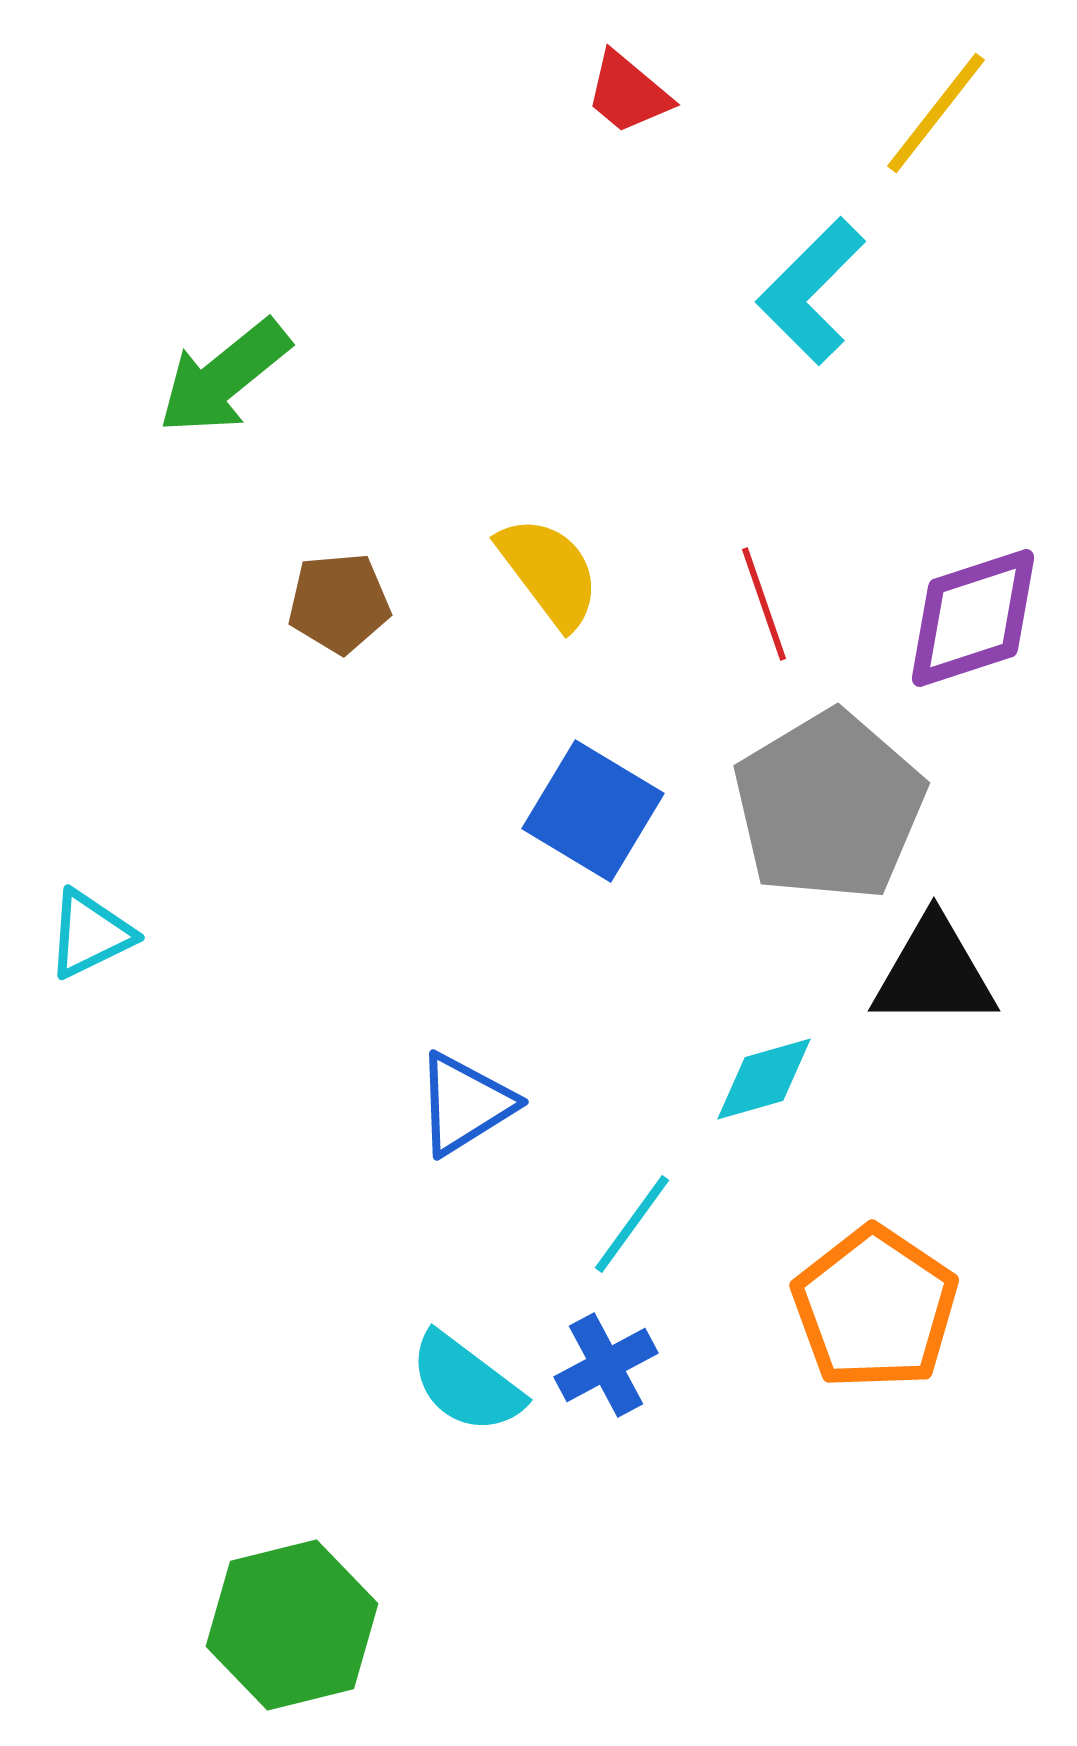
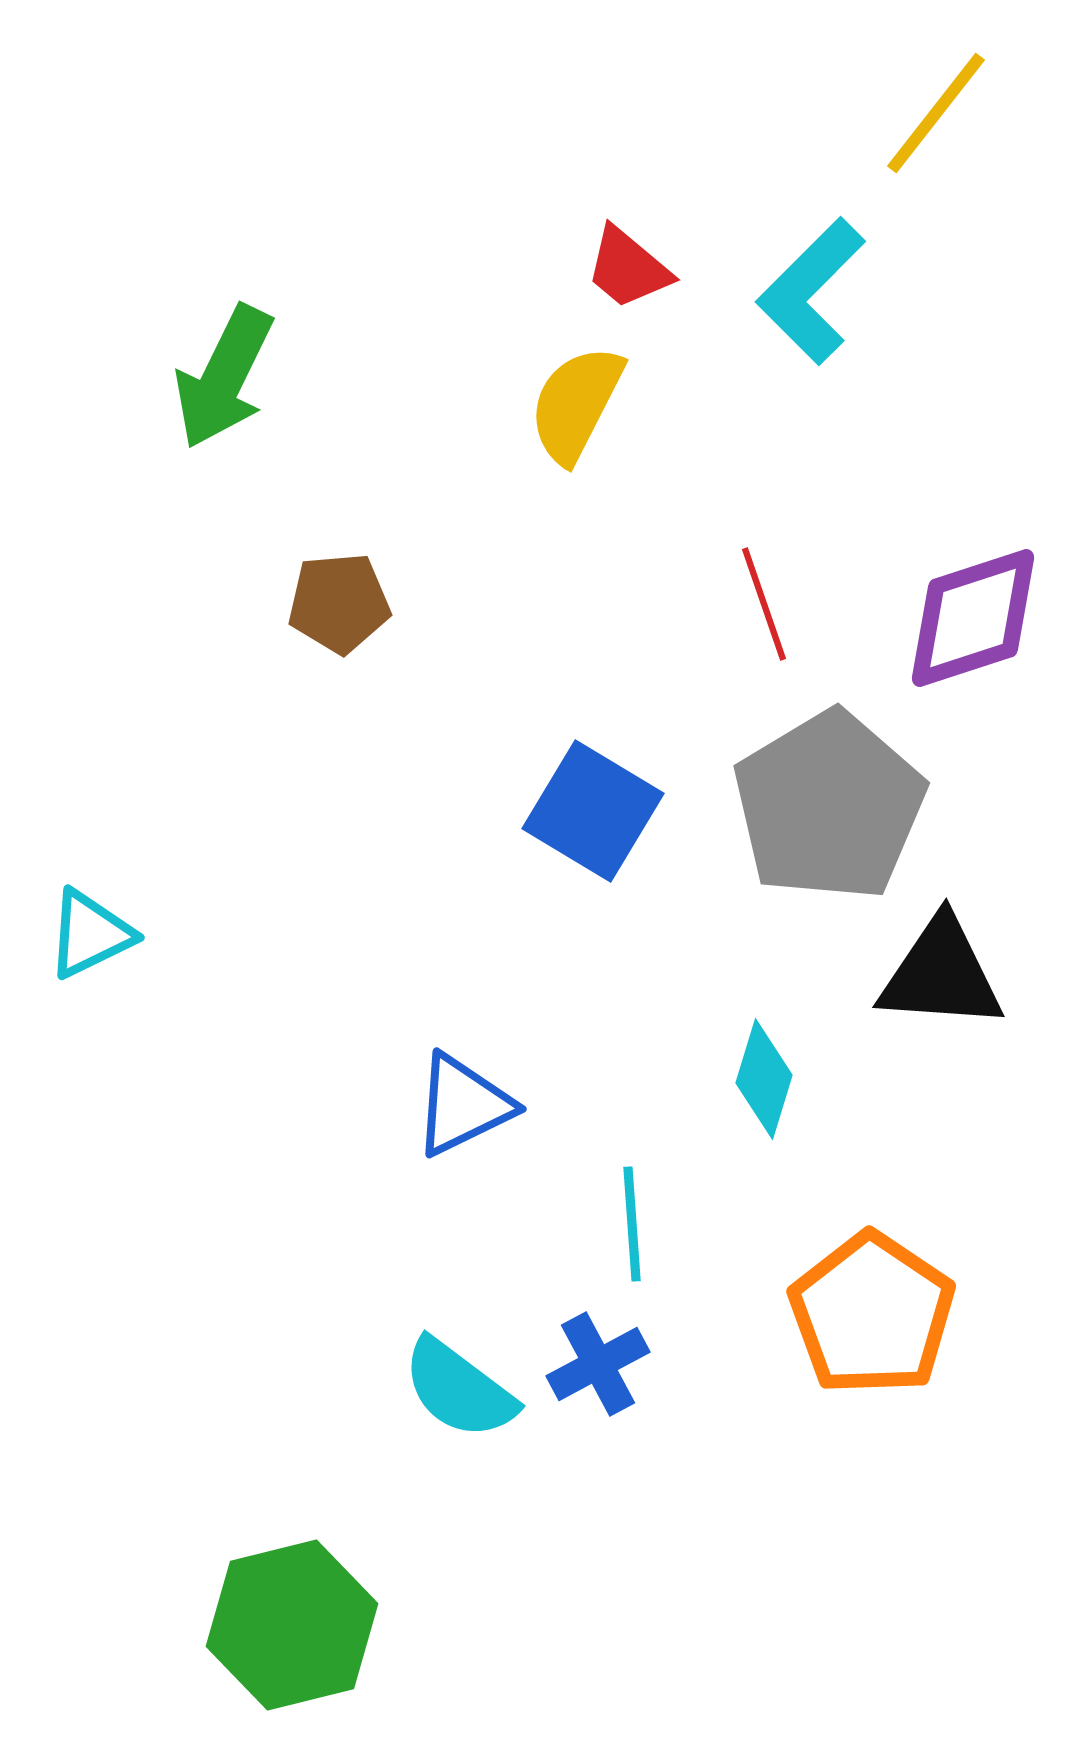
red trapezoid: moved 175 px down
green arrow: rotated 25 degrees counterclockwise
yellow semicircle: moved 27 px right, 168 px up; rotated 116 degrees counterclockwise
black triangle: moved 7 px right, 1 px down; rotated 4 degrees clockwise
cyan diamond: rotated 57 degrees counterclockwise
blue triangle: moved 2 px left, 1 px down; rotated 6 degrees clockwise
cyan line: rotated 40 degrees counterclockwise
orange pentagon: moved 3 px left, 6 px down
blue cross: moved 8 px left, 1 px up
cyan semicircle: moved 7 px left, 6 px down
